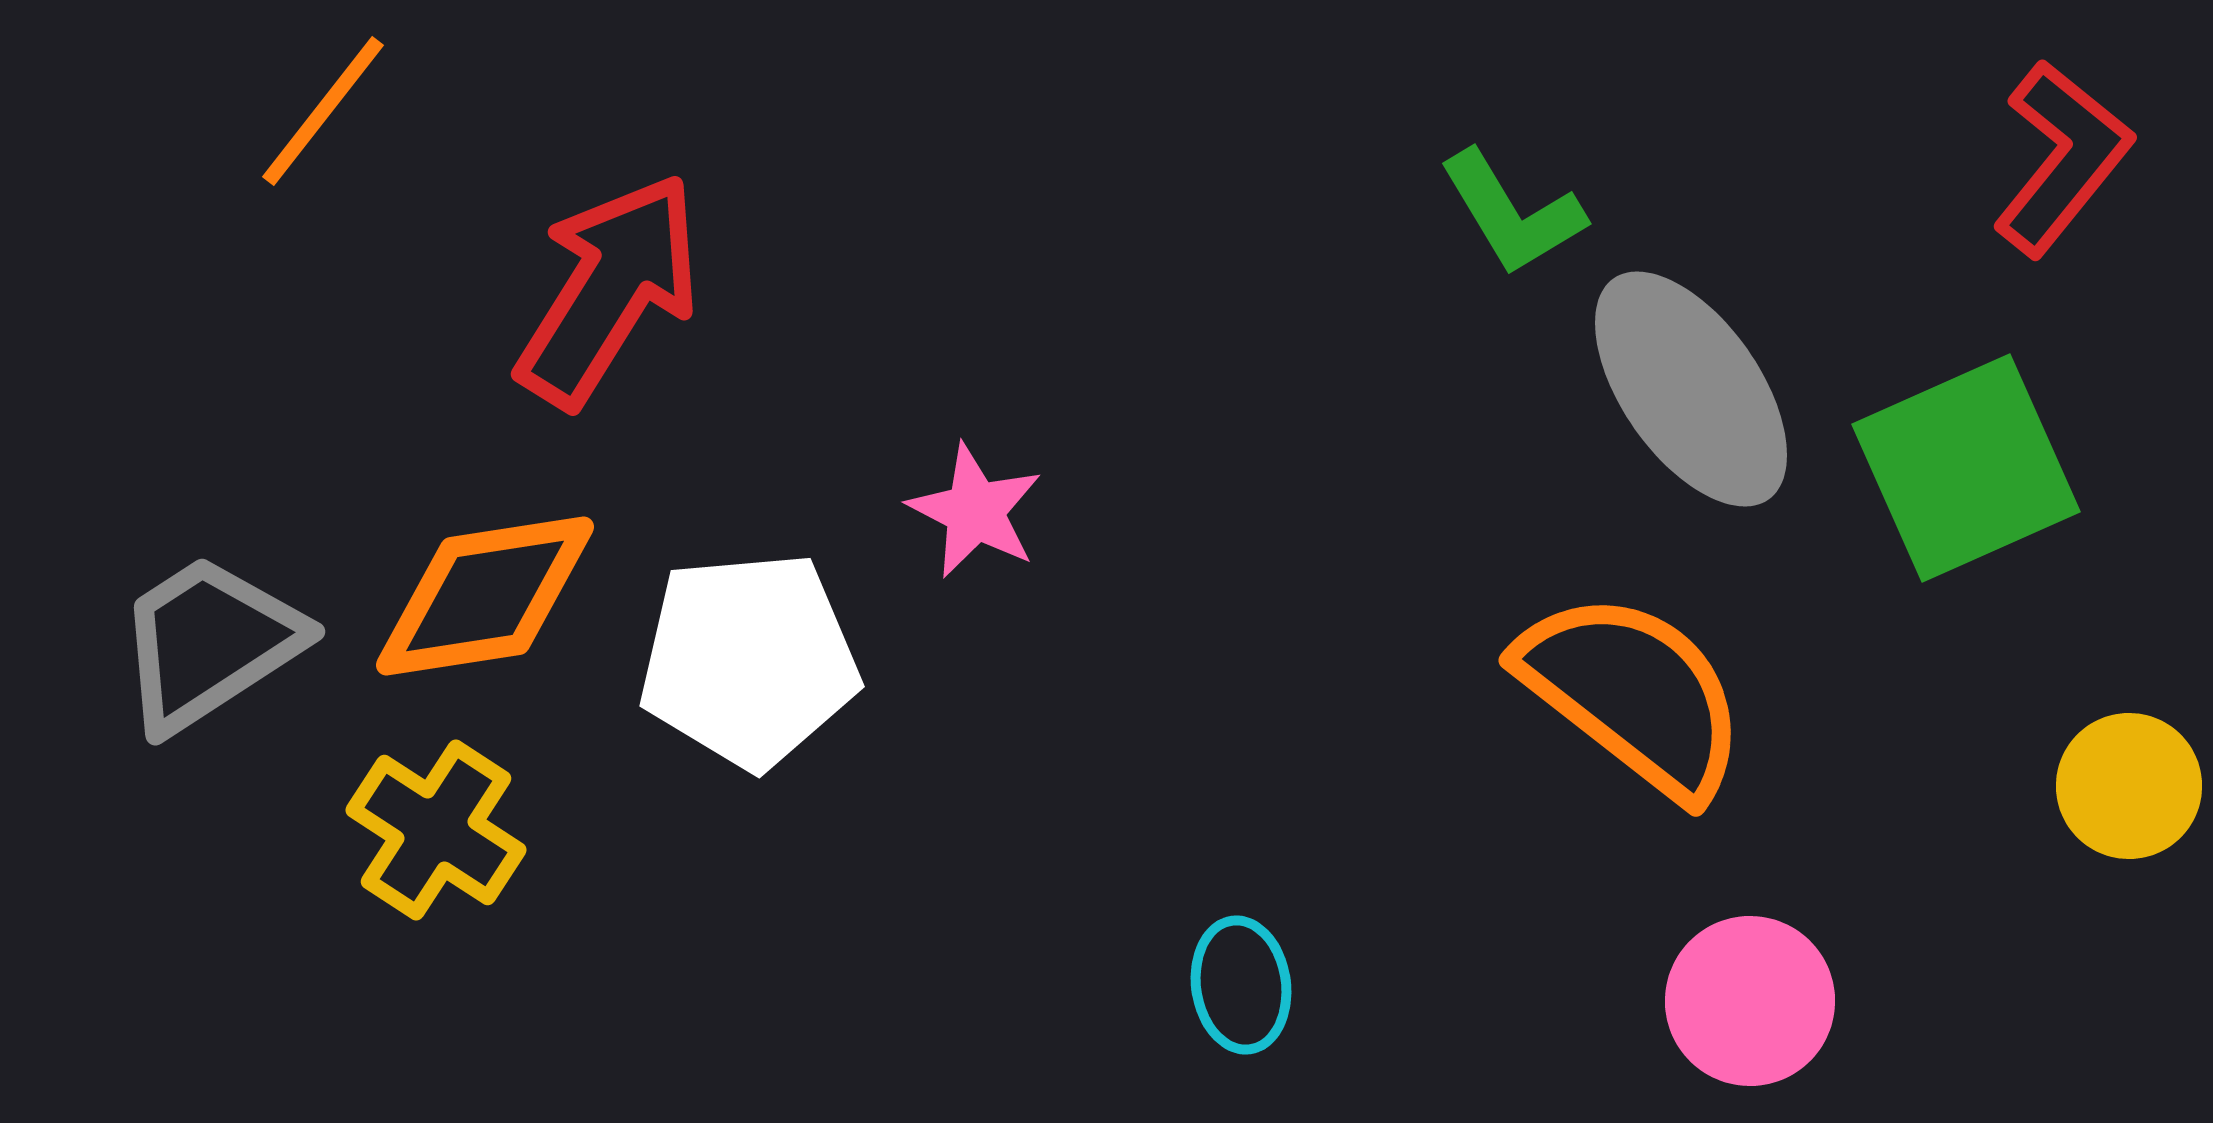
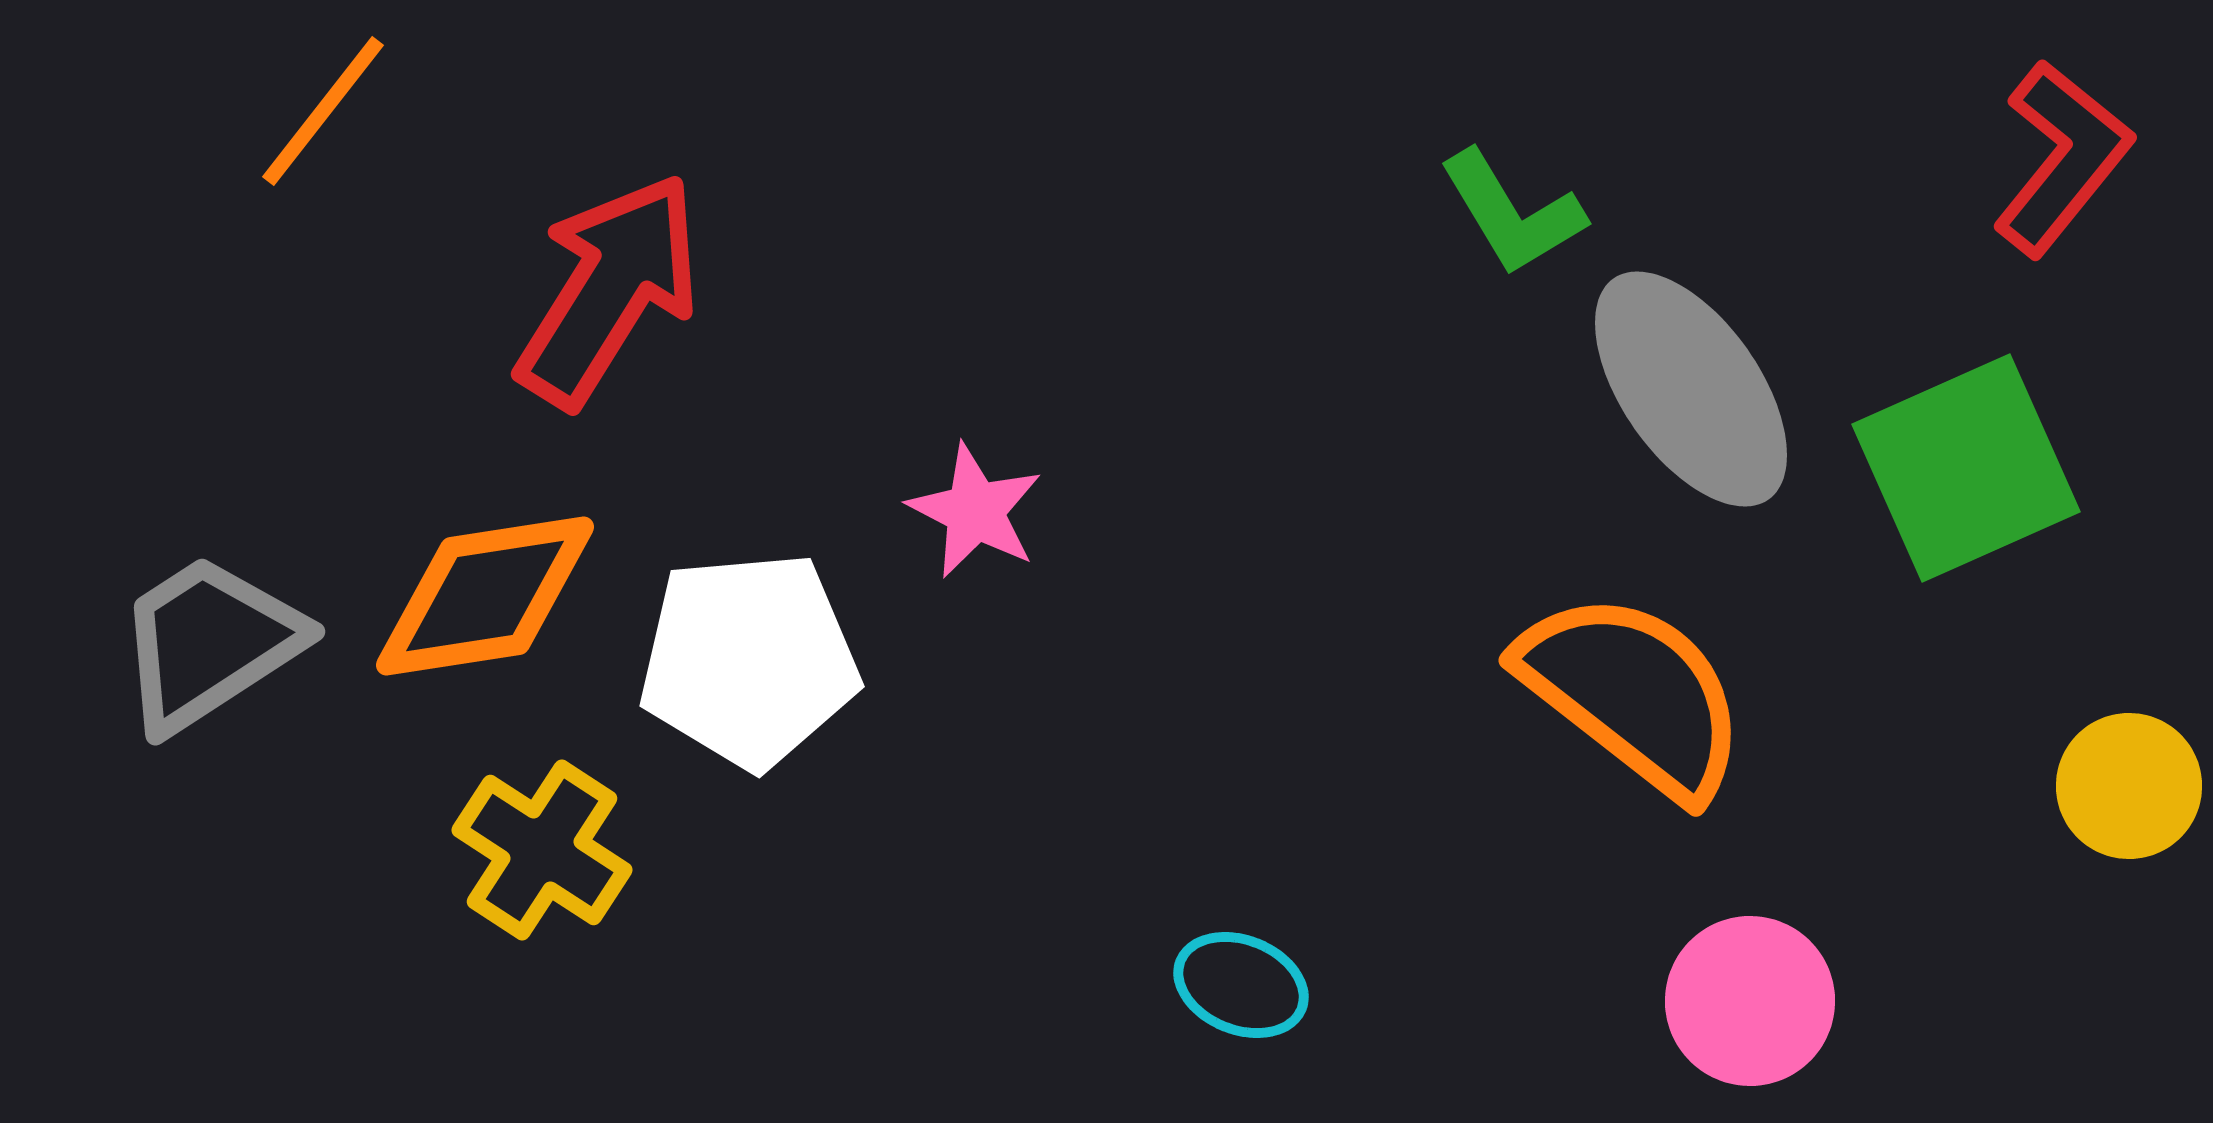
yellow cross: moved 106 px right, 20 px down
cyan ellipse: rotated 60 degrees counterclockwise
